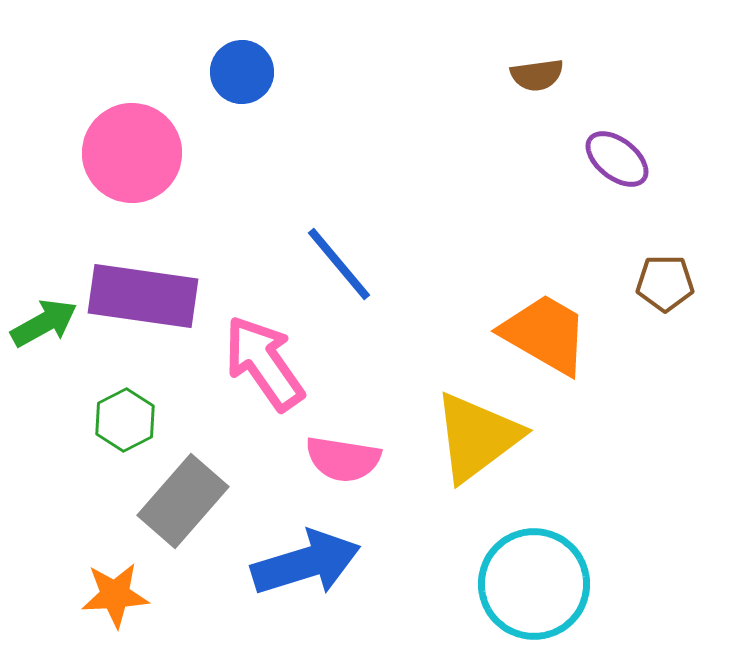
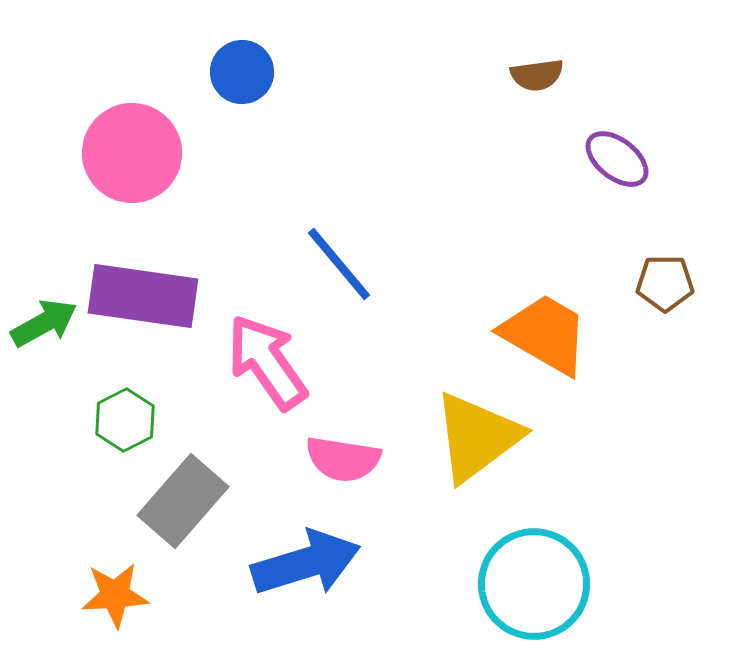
pink arrow: moved 3 px right, 1 px up
